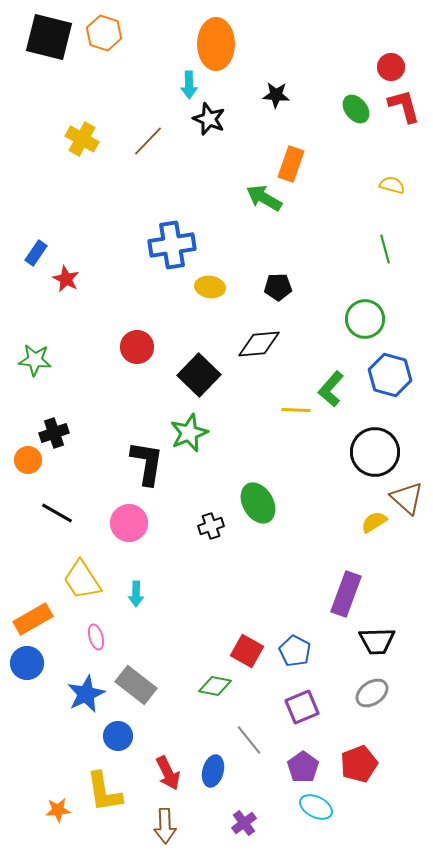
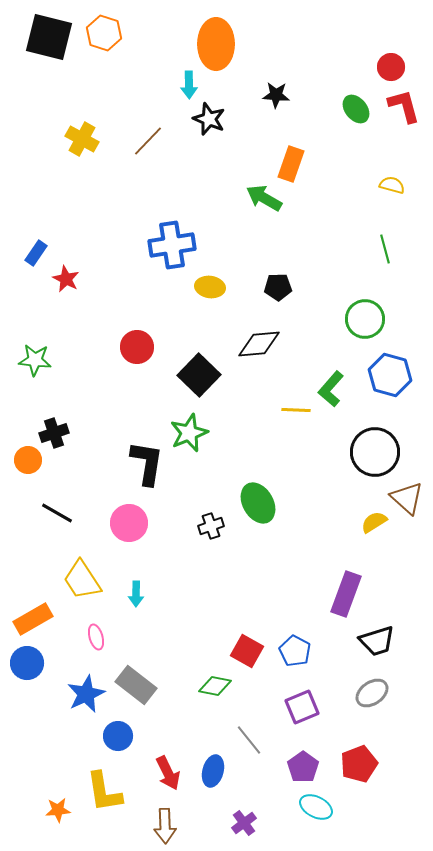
black trapezoid at (377, 641): rotated 15 degrees counterclockwise
